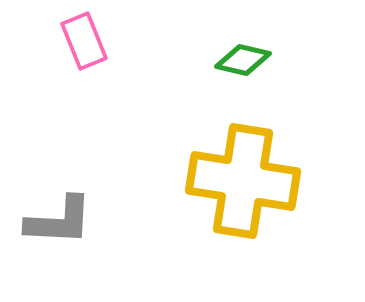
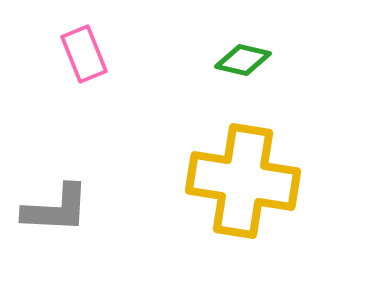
pink rectangle: moved 13 px down
gray L-shape: moved 3 px left, 12 px up
